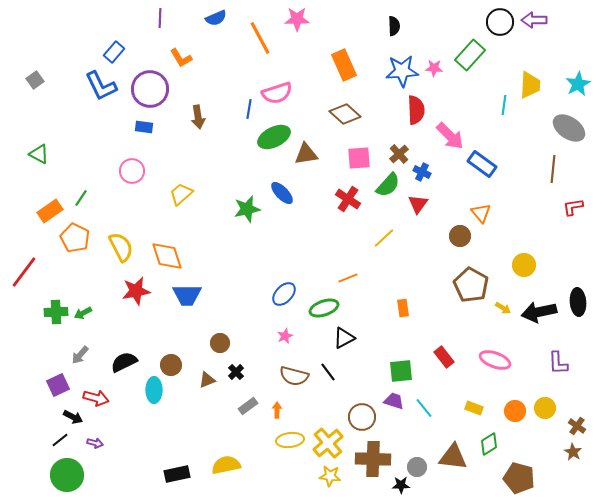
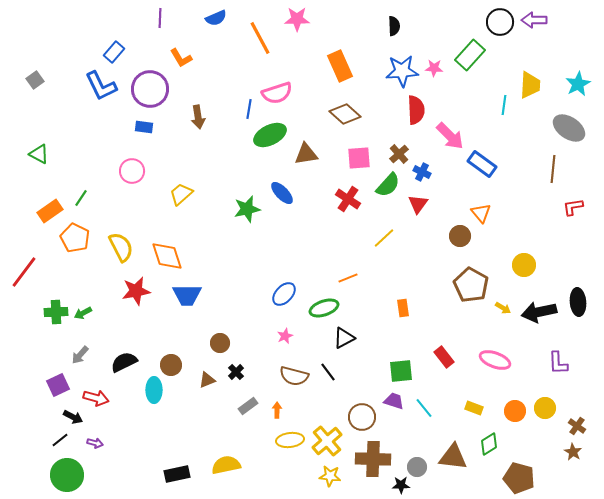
orange rectangle at (344, 65): moved 4 px left, 1 px down
green ellipse at (274, 137): moved 4 px left, 2 px up
yellow cross at (328, 443): moved 1 px left, 2 px up
